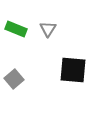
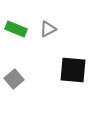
gray triangle: rotated 30 degrees clockwise
